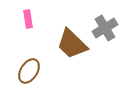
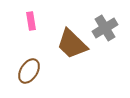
pink rectangle: moved 3 px right, 2 px down
